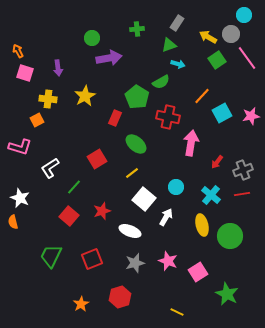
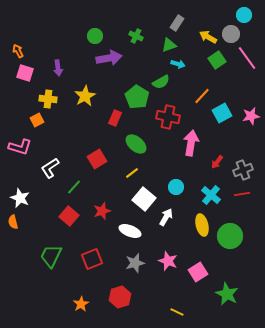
green cross at (137, 29): moved 1 px left, 7 px down; rotated 32 degrees clockwise
green circle at (92, 38): moved 3 px right, 2 px up
